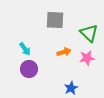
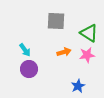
gray square: moved 1 px right, 1 px down
green triangle: rotated 12 degrees counterclockwise
cyan arrow: moved 1 px down
pink star: moved 3 px up
blue star: moved 7 px right, 2 px up
